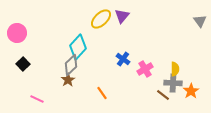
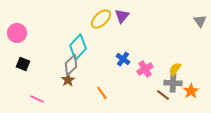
black square: rotated 24 degrees counterclockwise
yellow semicircle: rotated 144 degrees counterclockwise
